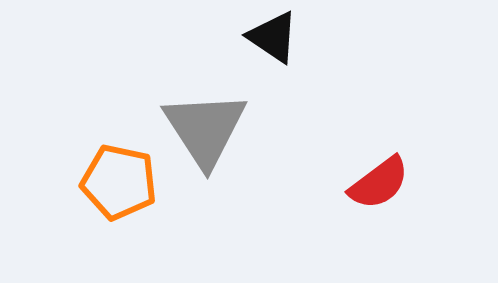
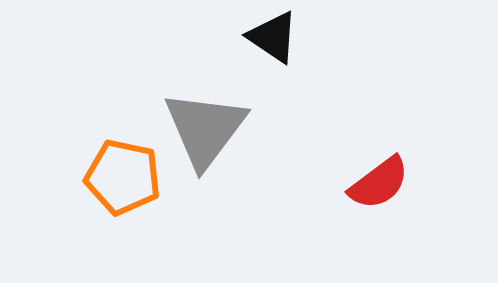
gray triangle: rotated 10 degrees clockwise
orange pentagon: moved 4 px right, 5 px up
